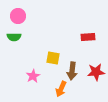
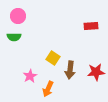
red rectangle: moved 3 px right, 11 px up
yellow square: rotated 24 degrees clockwise
brown arrow: moved 2 px left, 1 px up
pink star: moved 3 px left
orange arrow: moved 13 px left
